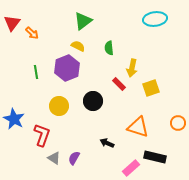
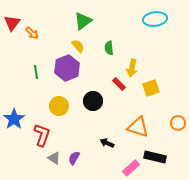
yellow semicircle: rotated 24 degrees clockwise
blue star: rotated 10 degrees clockwise
